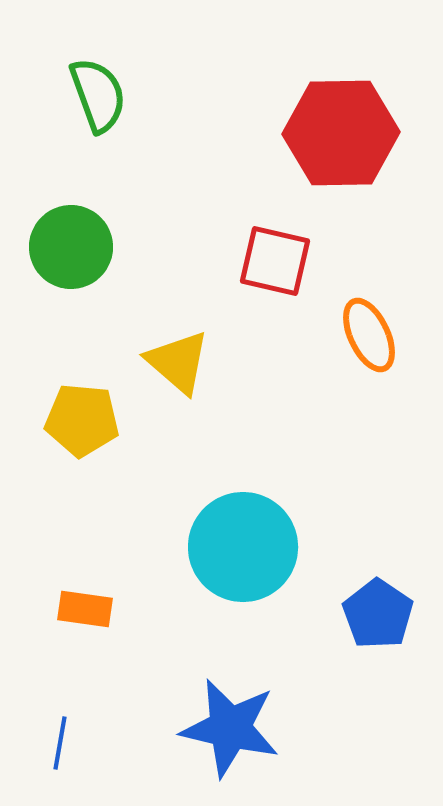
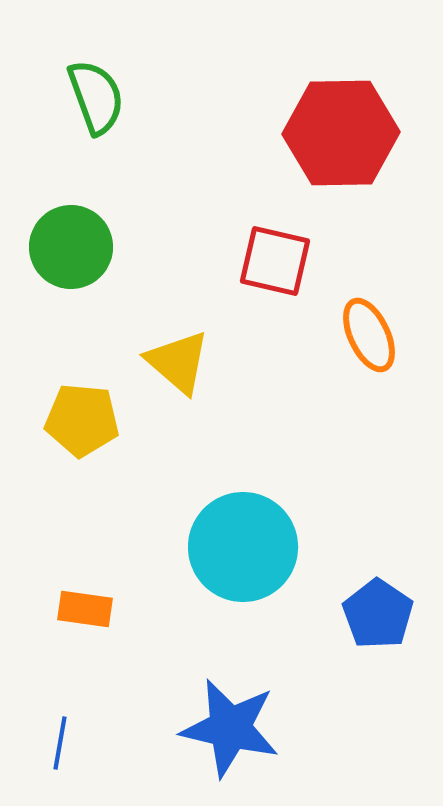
green semicircle: moved 2 px left, 2 px down
